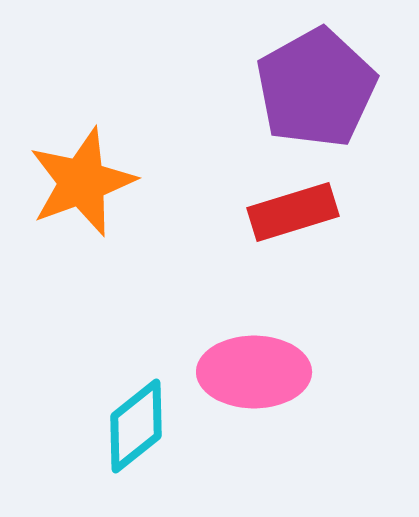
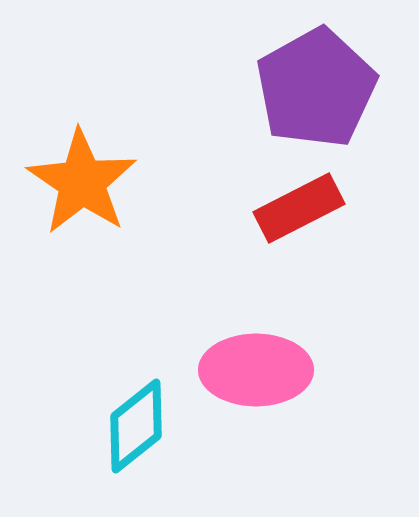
orange star: rotated 18 degrees counterclockwise
red rectangle: moved 6 px right, 4 px up; rotated 10 degrees counterclockwise
pink ellipse: moved 2 px right, 2 px up
